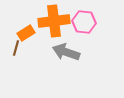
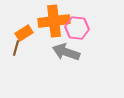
pink hexagon: moved 7 px left, 6 px down
orange rectangle: moved 2 px left
